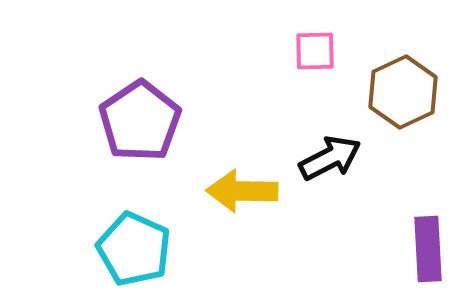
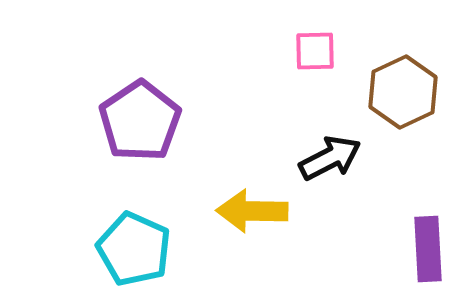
yellow arrow: moved 10 px right, 20 px down
